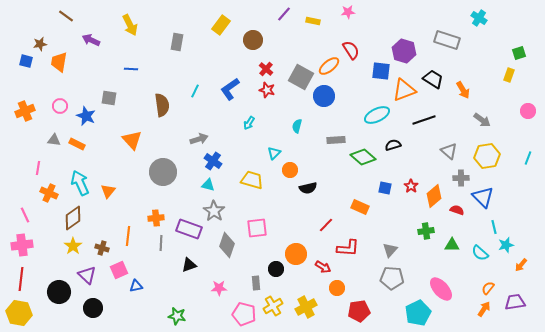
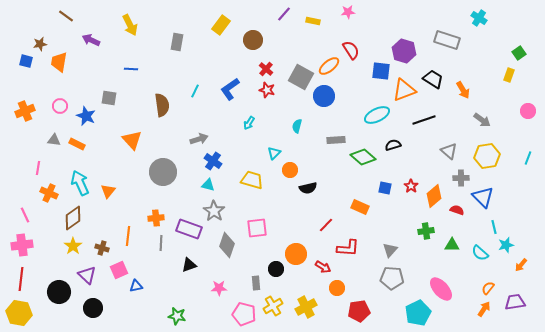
green square at (519, 53): rotated 16 degrees counterclockwise
